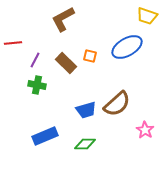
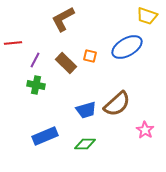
green cross: moved 1 px left
